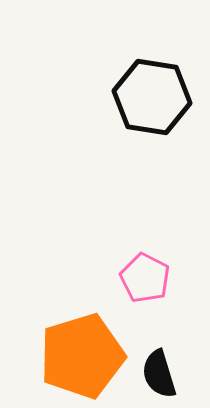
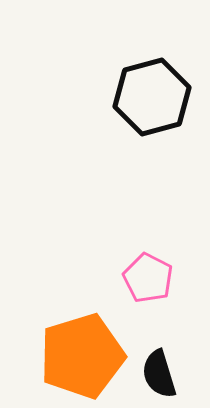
black hexagon: rotated 24 degrees counterclockwise
pink pentagon: moved 3 px right
